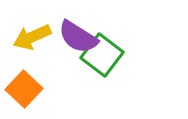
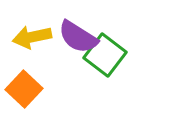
yellow arrow: rotated 12 degrees clockwise
green square: moved 3 px right
